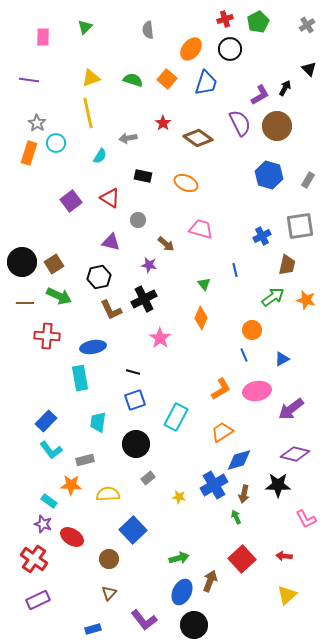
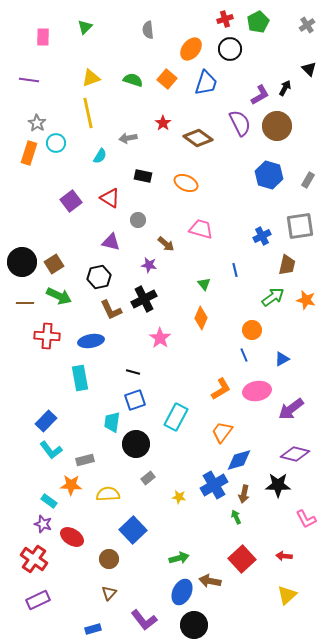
blue ellipse at (93, 347): moved 2 px left, 6 px up
cyan trapezoid at (98, 422): moved 14 px right
orange trapezoid at (222, 432): rotated 20 degrees counterclockwise
brown arrow at (210, 581): rotated 100 degrees counterclockwise
